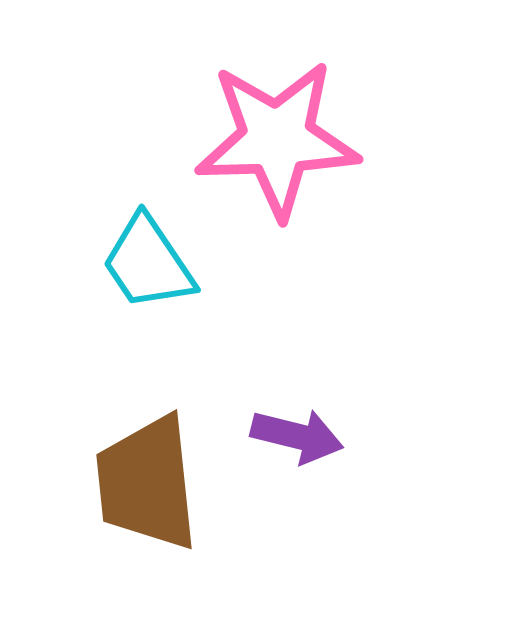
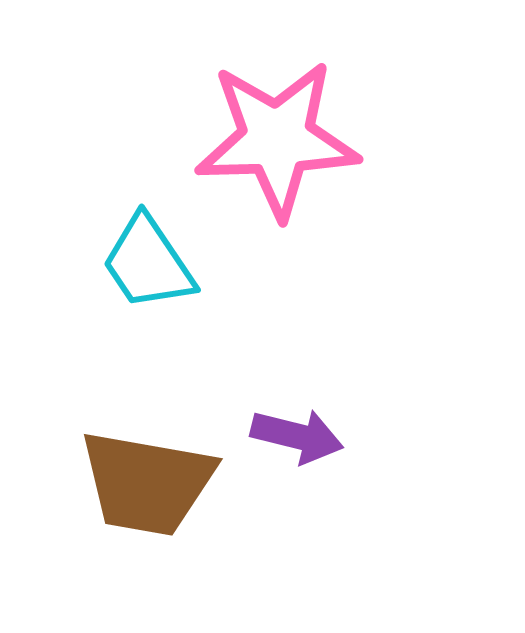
brown trapezoid: rotated 74 degrees counterclockwise
